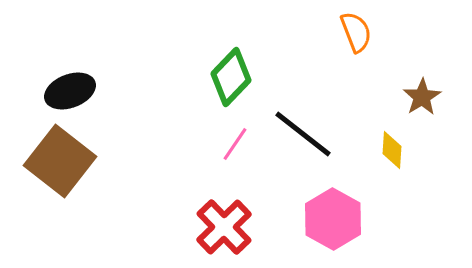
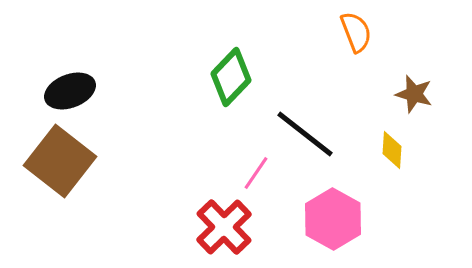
brown star: moved 8 px left, 3 px up; rotated 24 degrees counterclockwise
black line: moved 2 px right
pink line: moved 21 px right, 29 px down
